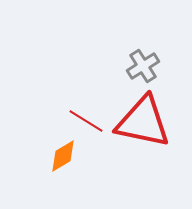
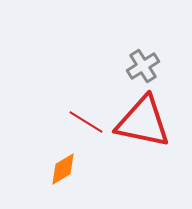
red line: moved 1 px down
orange diamond: moved 13 px down
